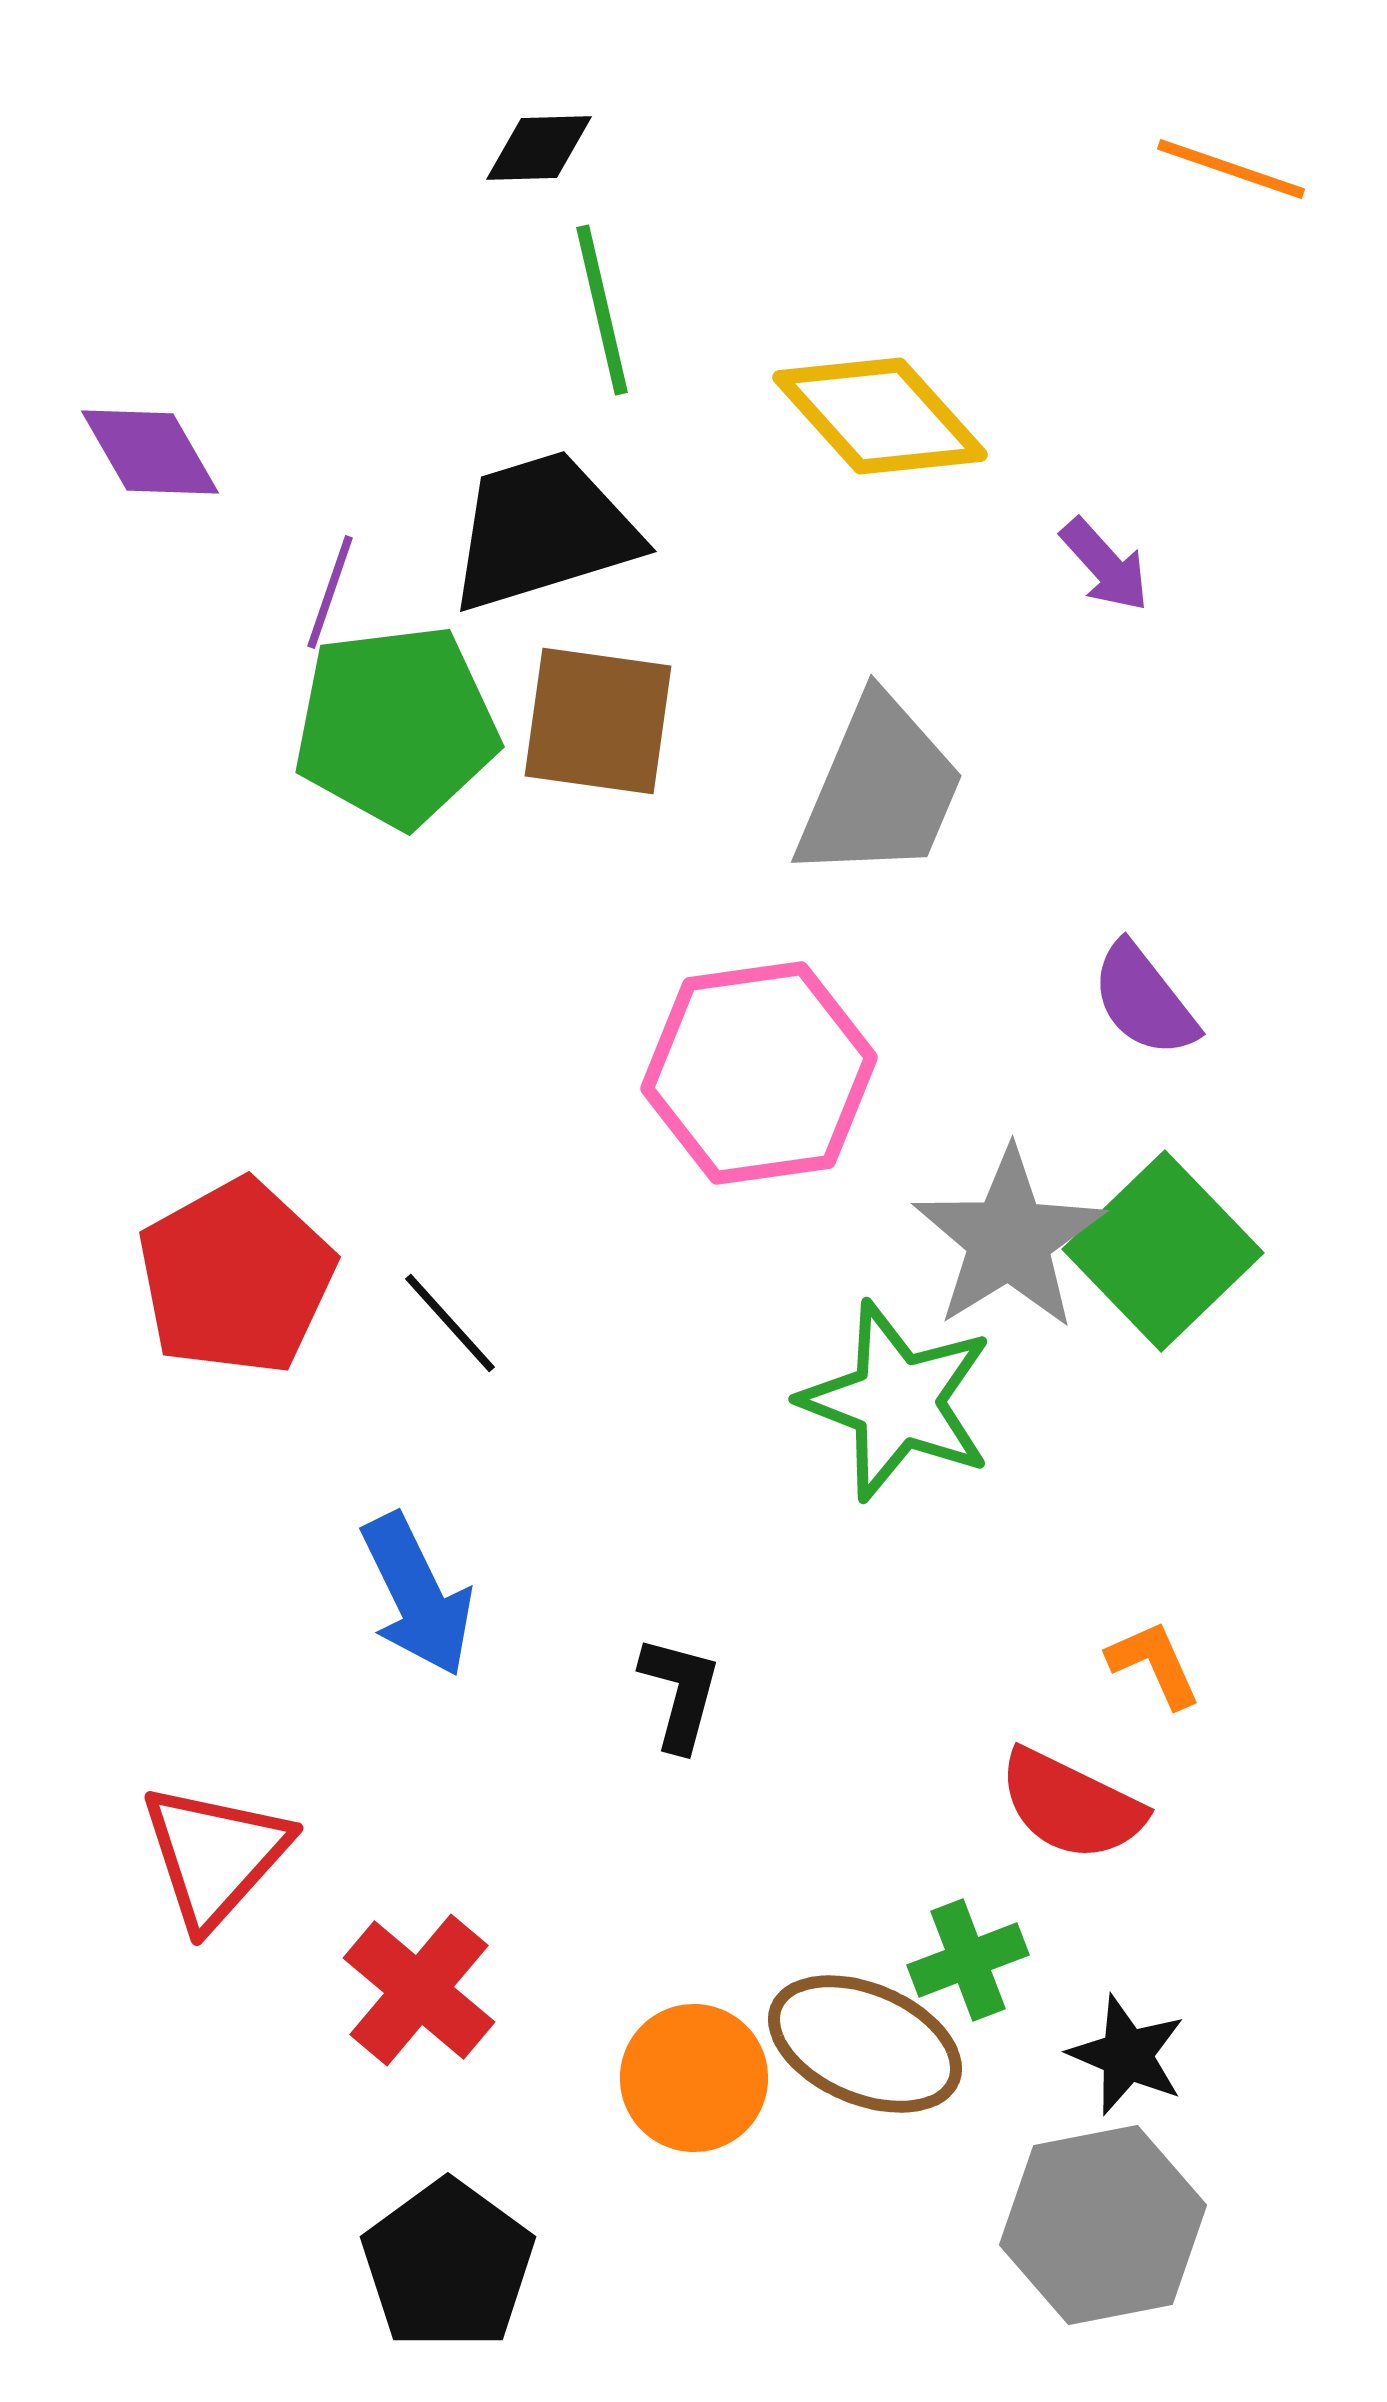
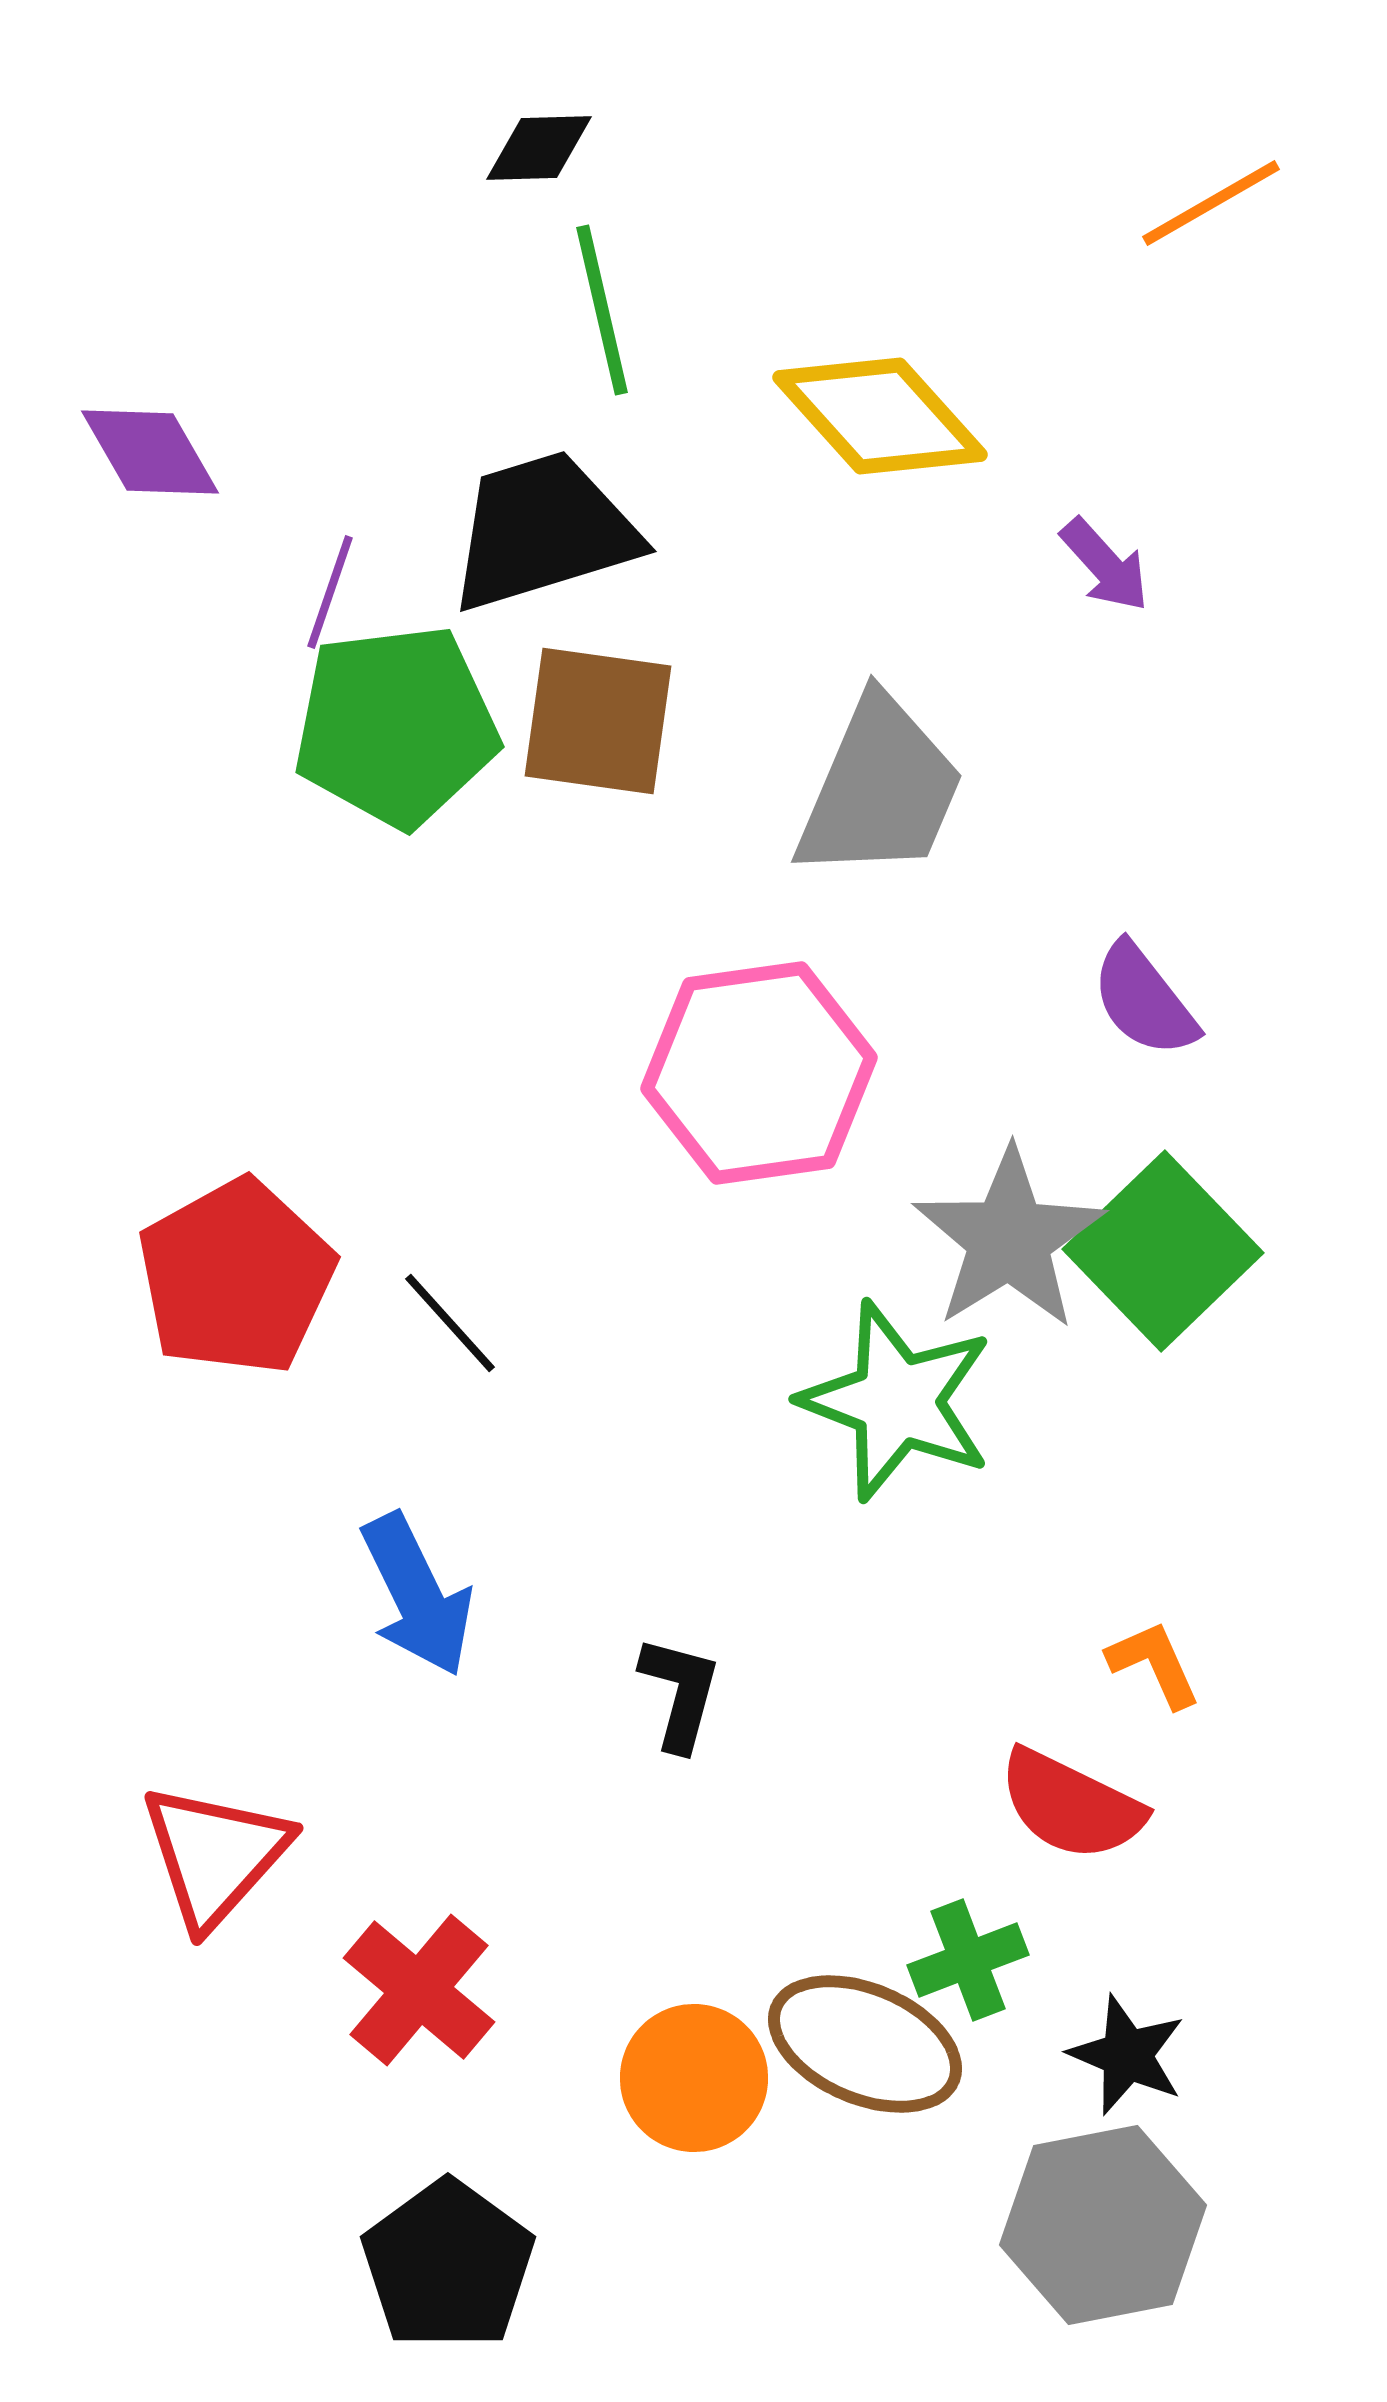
orange line: moved 20 px left, 34 px down; rotated 49 degrees counterclockwise
